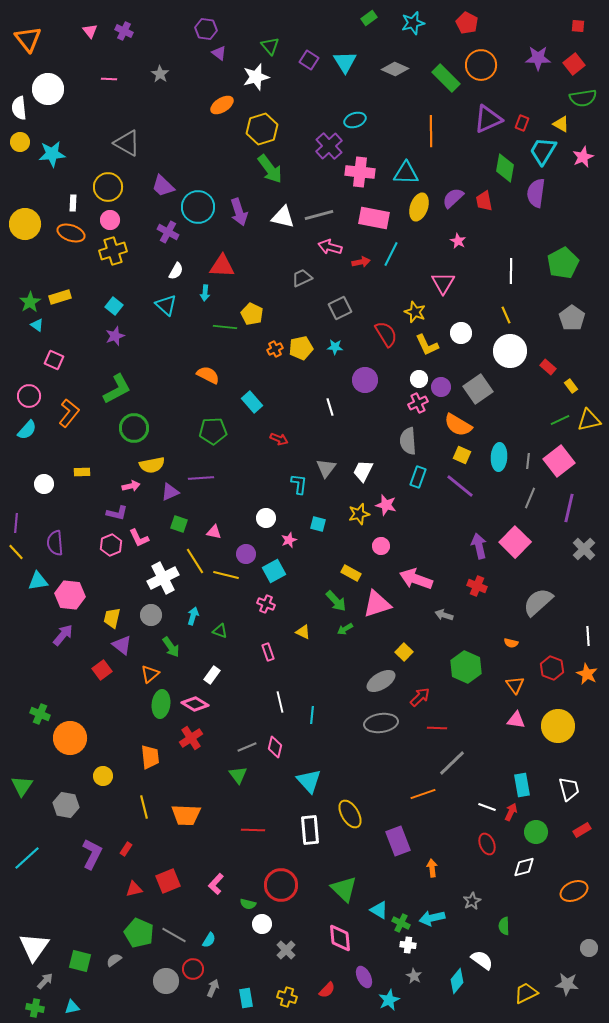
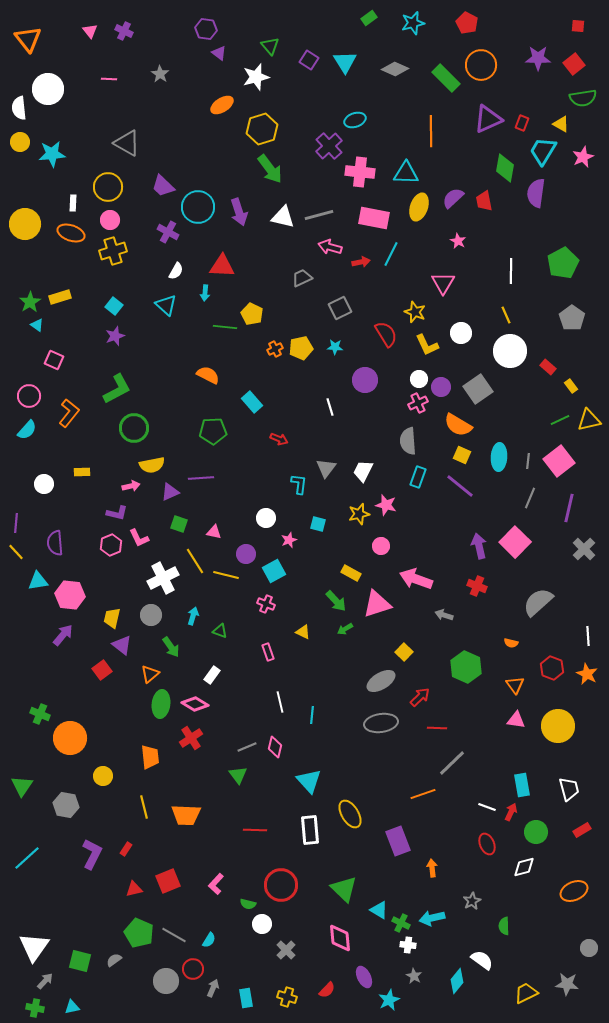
red line at (253, 830): moved 2 px right
